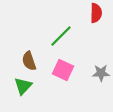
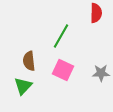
green line: rotated 15 degrees counterclockwise
brown semicircle: rotated 12 degrees clockwise
